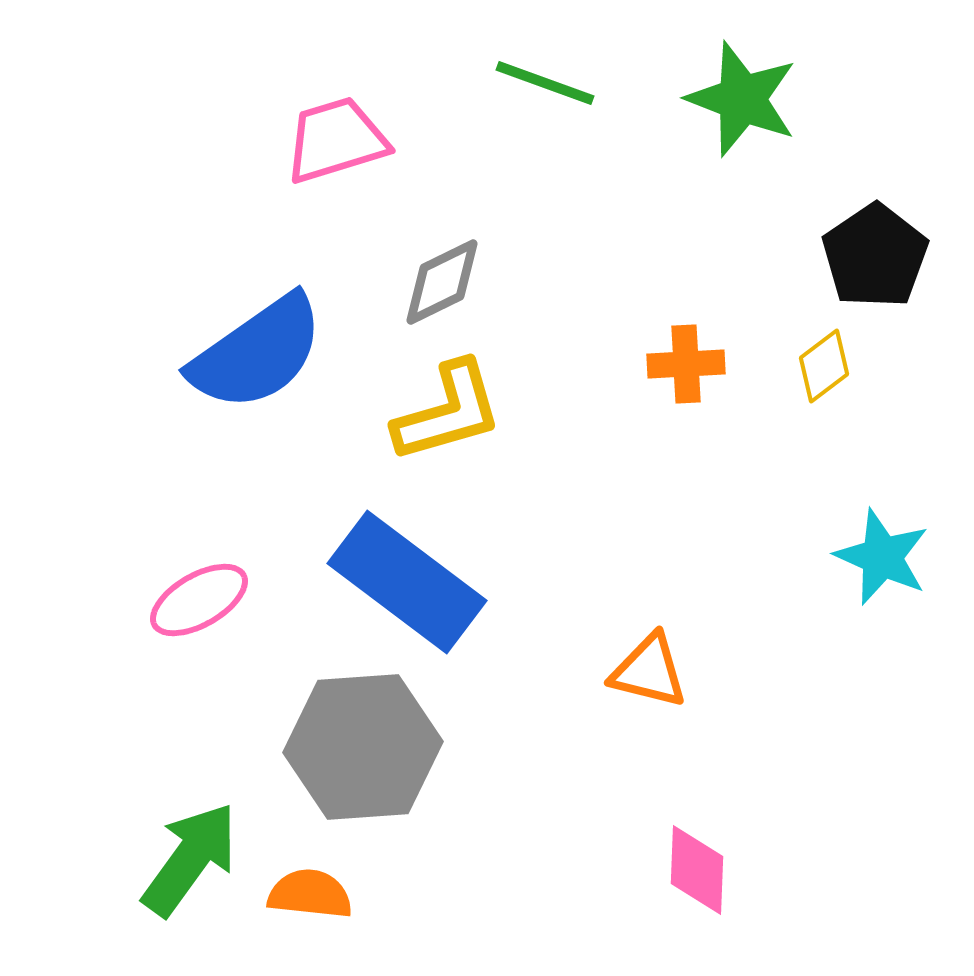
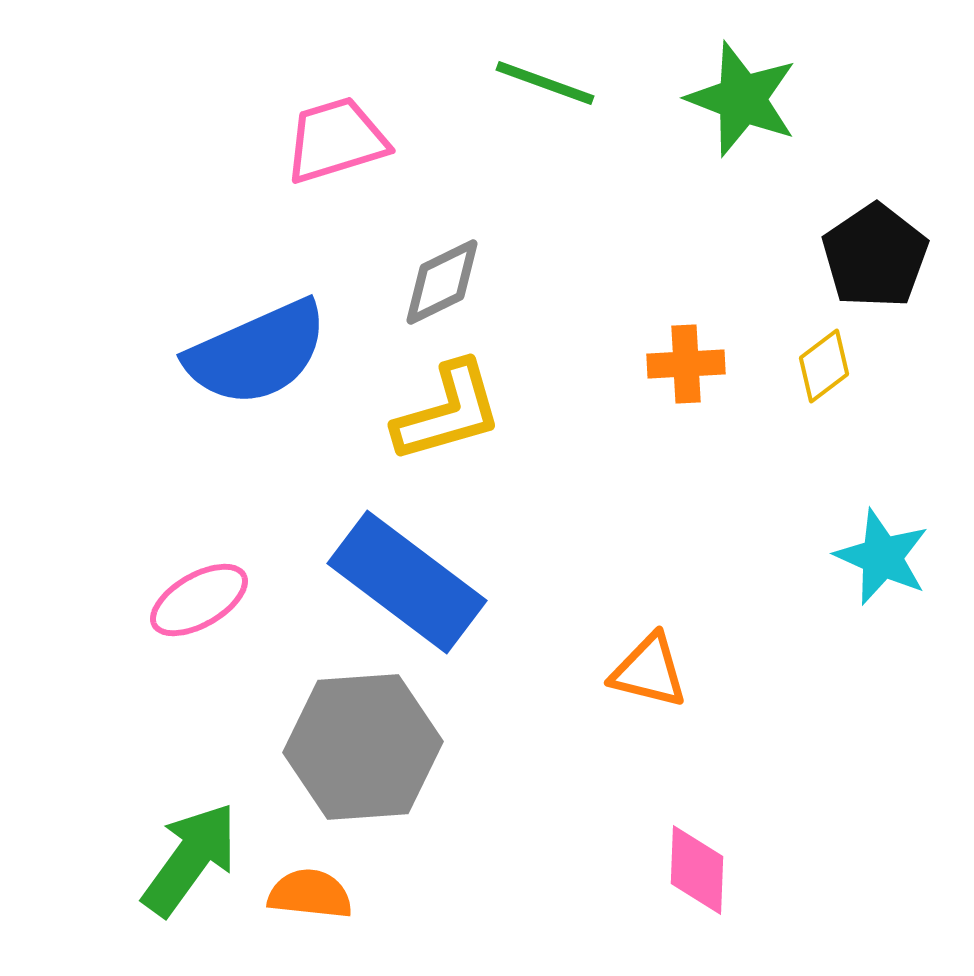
blue semicircle: rotated 11 degrees clockwise
